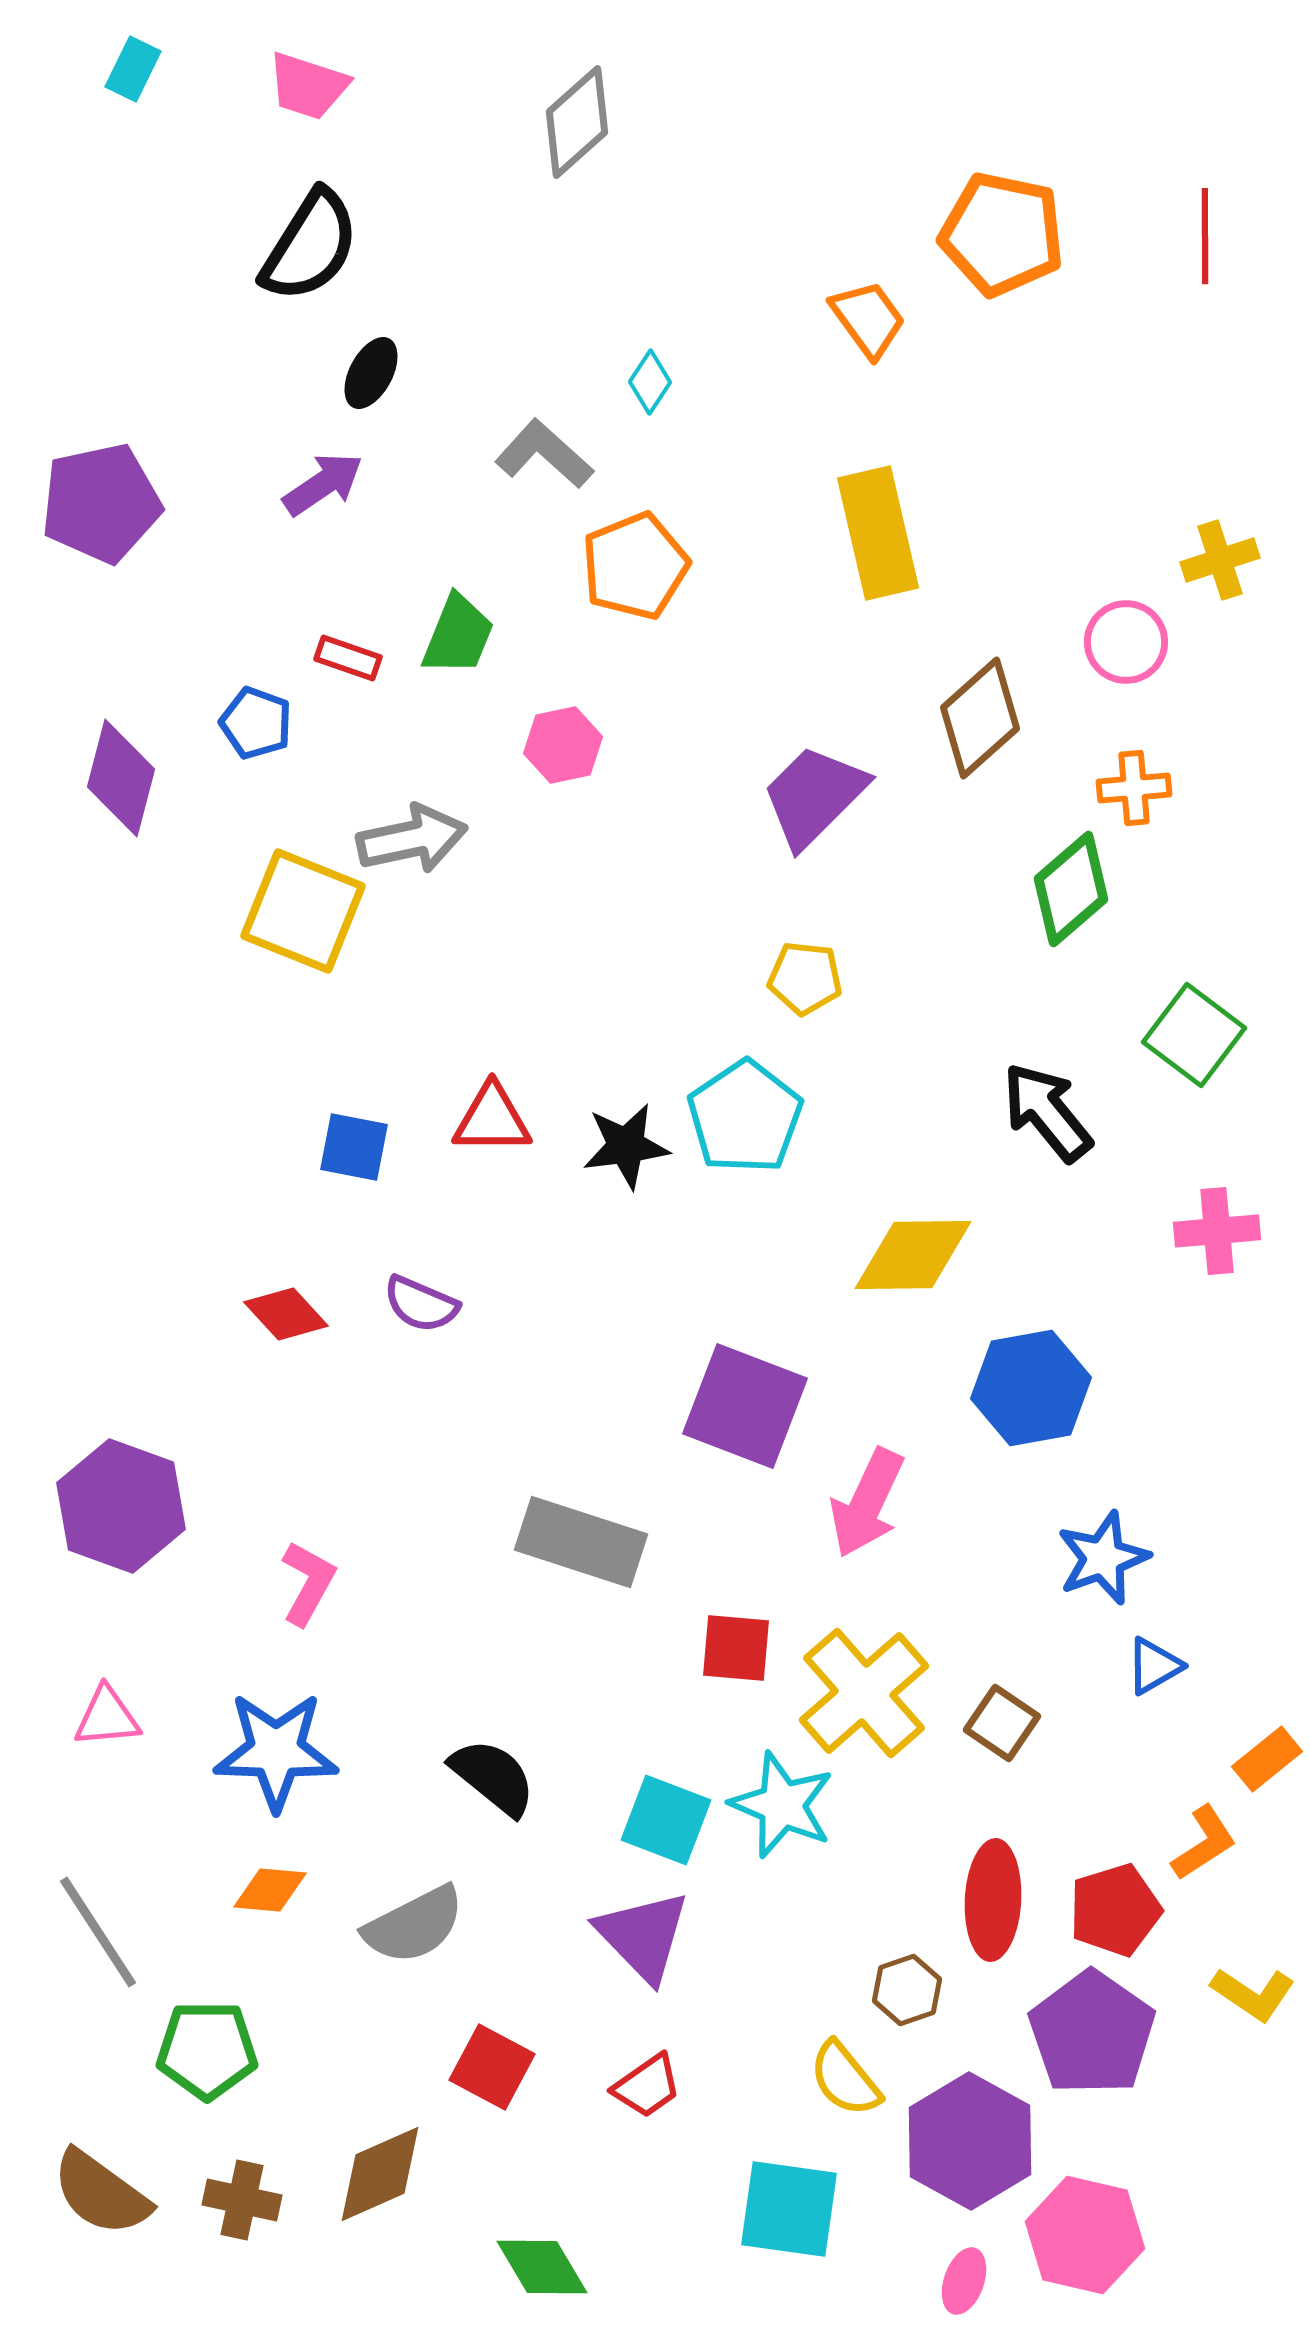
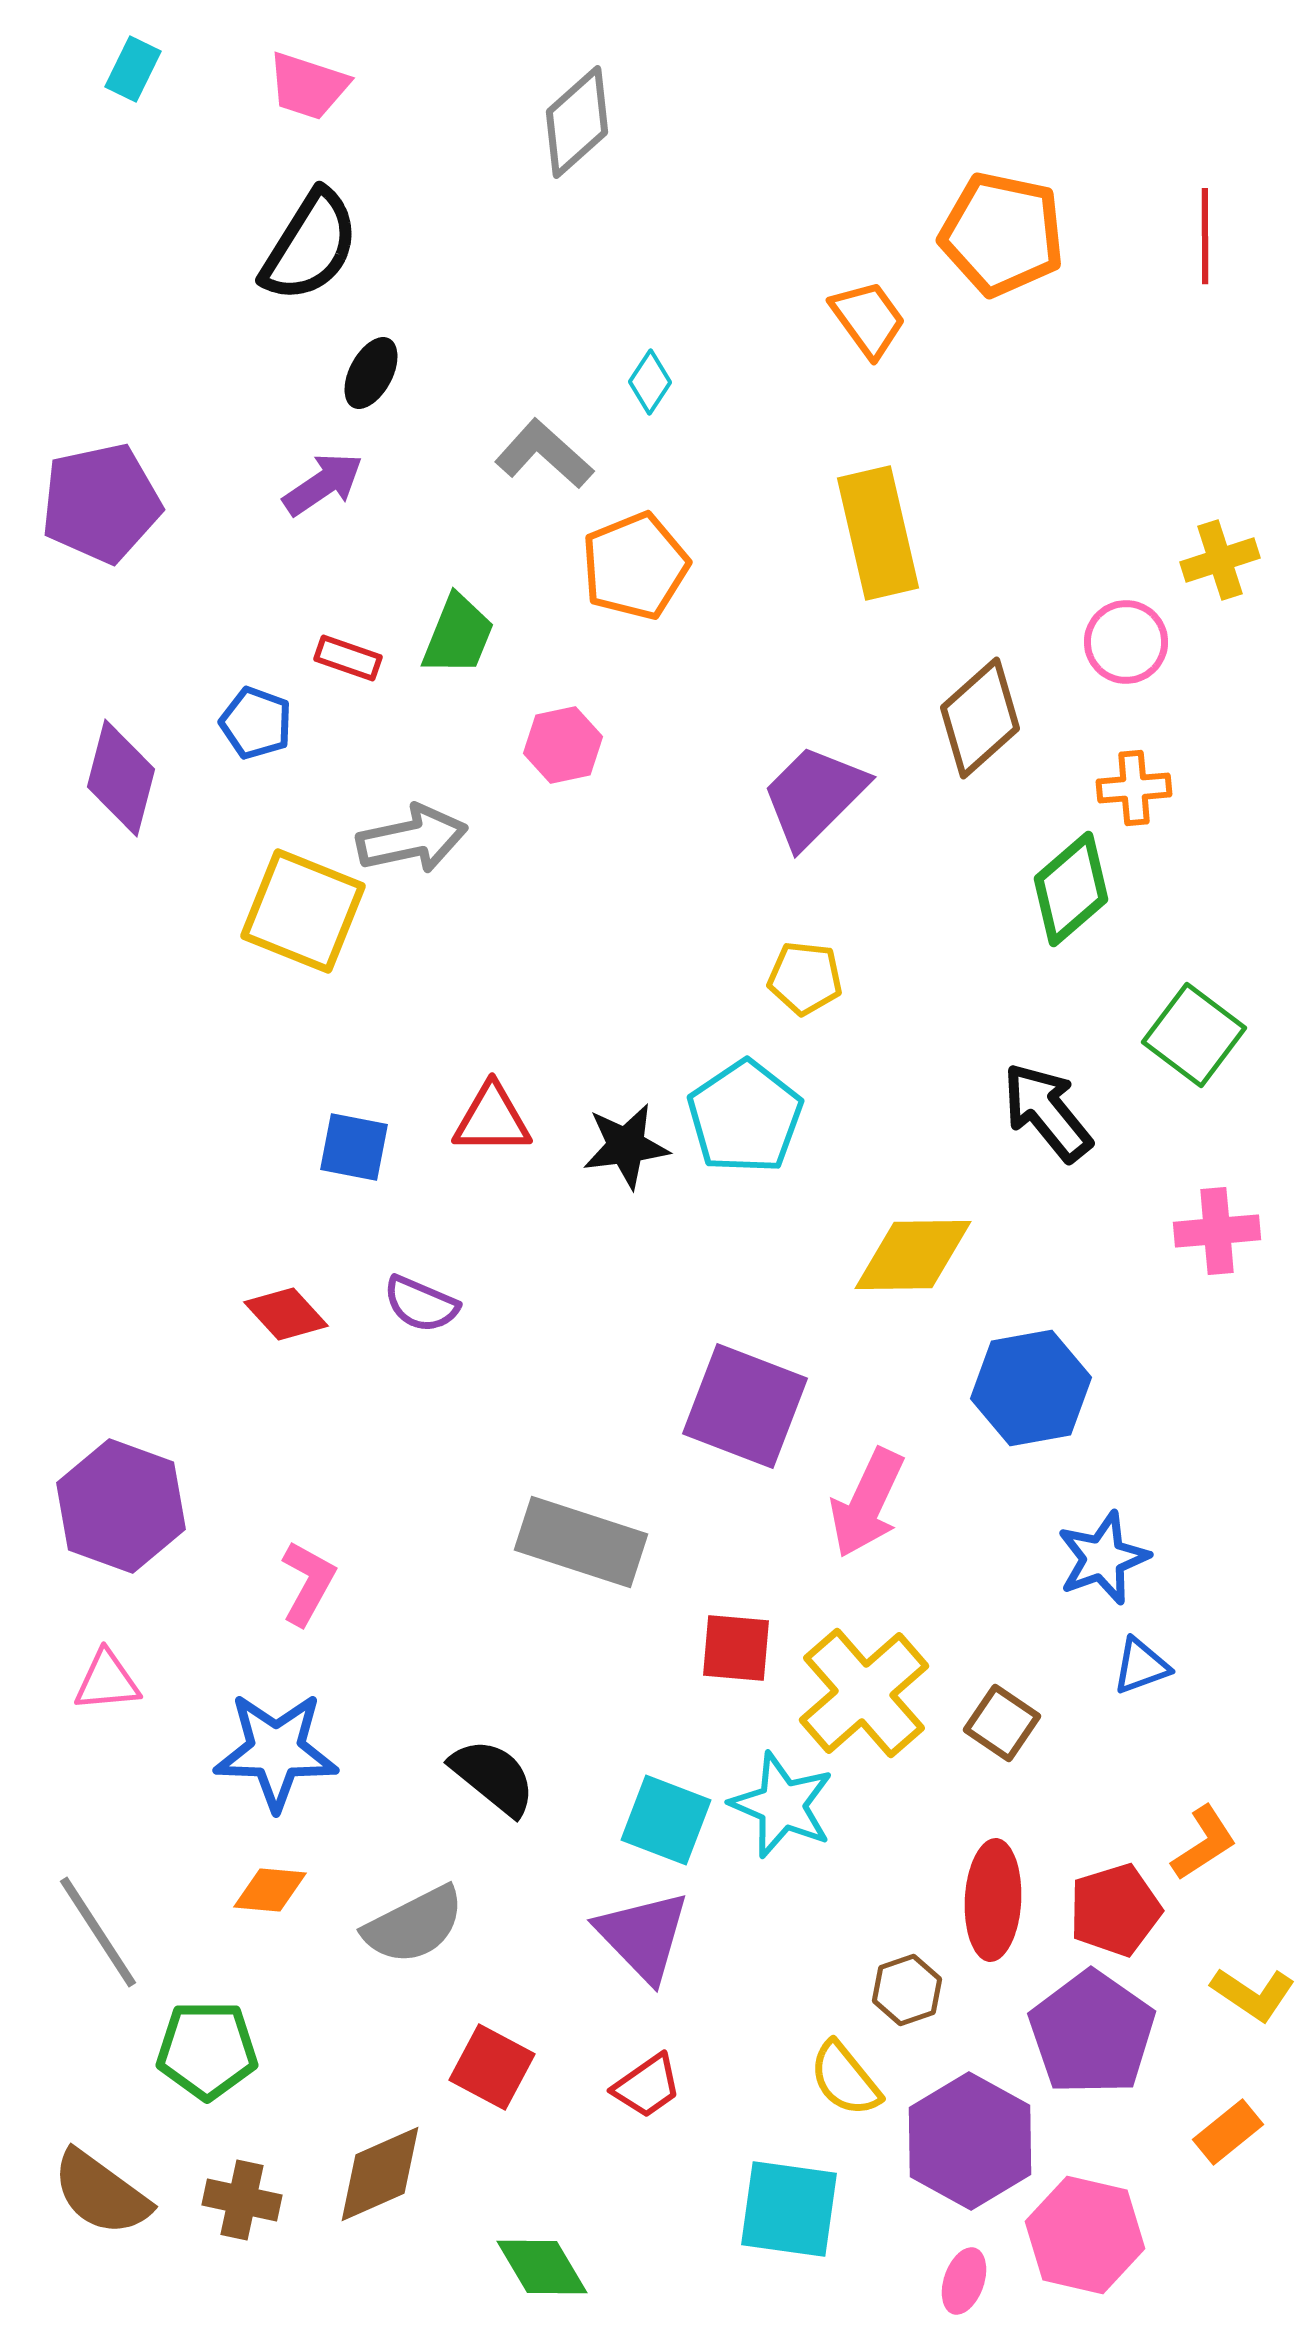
blue triangle at (1154, 1666): moved 13 px left; rotated 10 degrees clockwise
pink triangle at (107, 1717): moved 36 px up
orange rectangle at (1267, 1759): moved 39 px left, 373 px down
